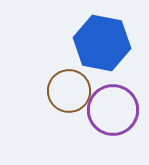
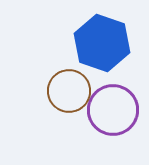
blue hexagon: rotated 8 degrees clockwise
